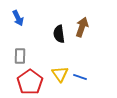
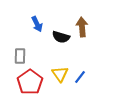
blue arrow: moved 19 px right, 6 px down
brown arrow: rotated 24 degrees counterclockwise
black semicircle: moved 2 px right, 3 px down; rotated 66 degrees counterclockwise
blue line: rotated 72 degrees counterclockwise
